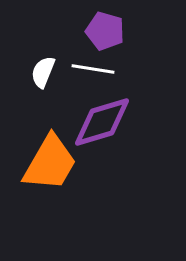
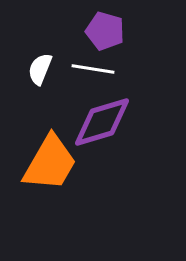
white semicircle: moved 3 px left, 3 px up
